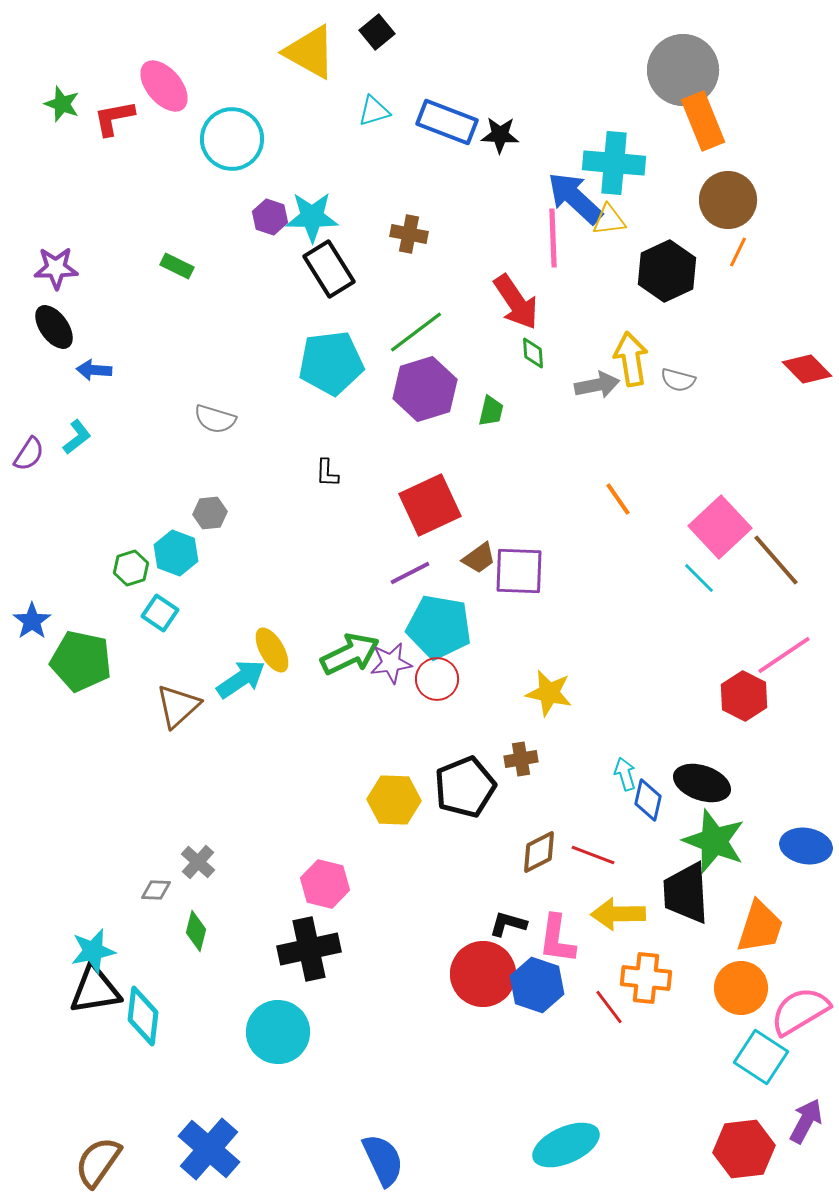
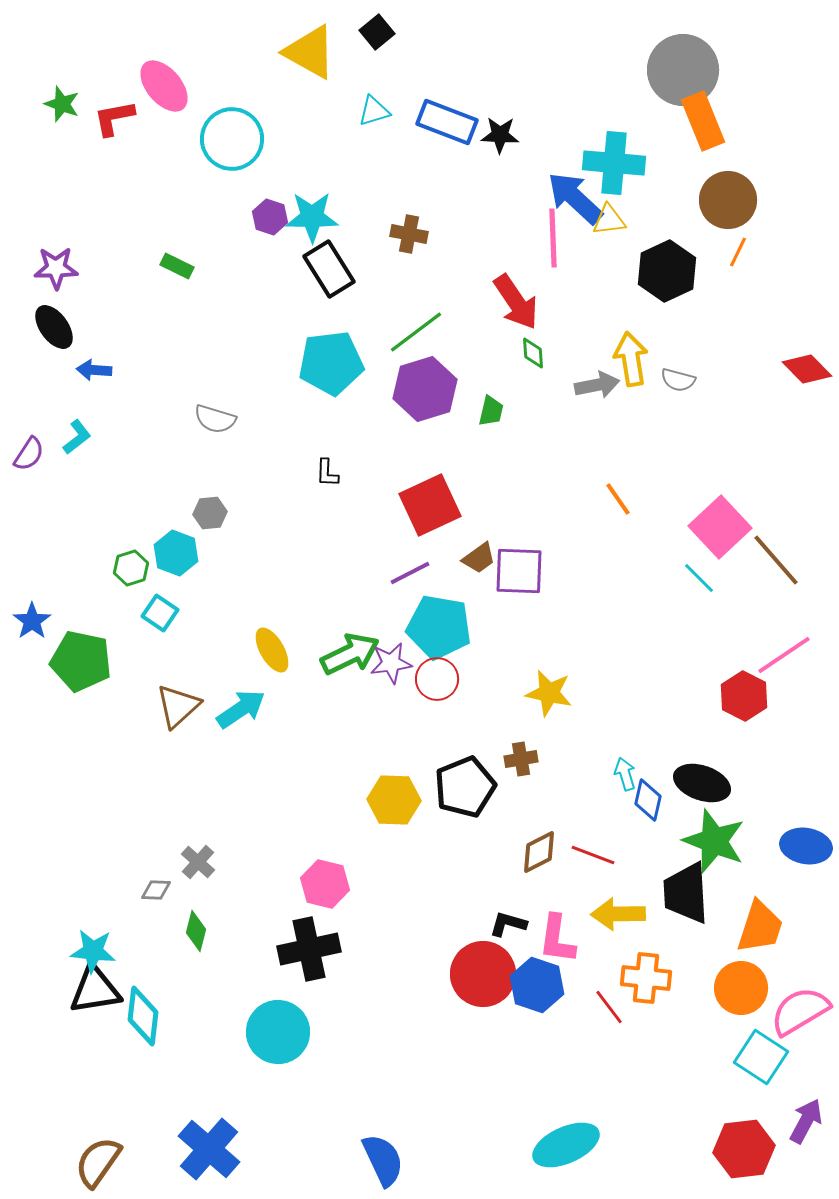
cyan arrow at (241, 679): moved 30 px down
cyan star at (93, 951): rotated 18 degrees clockwise
